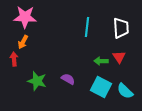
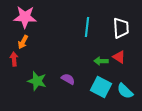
red triangle: rotated 24 degrees counterclockwise
